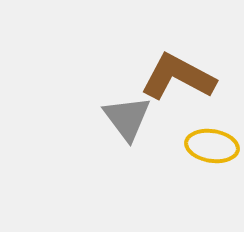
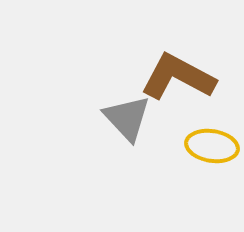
gray triangle: rotated 6 degrees counterclockwise
